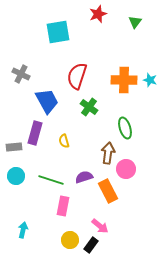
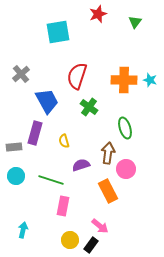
gray cross: rotated 24 degrees clockwise
purple semicircle: moved 3 px left, 12 px up
